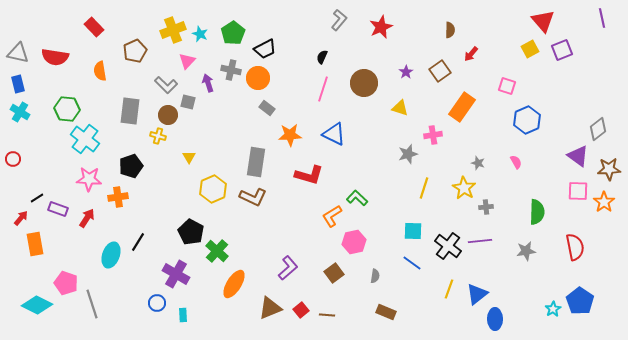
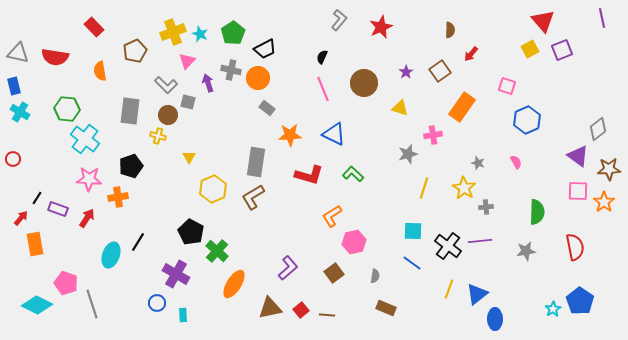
yellow cross at (173, 30): moved 2 px down
blue rectangle at (18, 84): moved 4 px left, 2 px down
pink line at (323, 89): rotated 40 degrees counterclockwise
brown L-shape at (253, 197): rotated 124 degrees clockwise
black line at (37, 198): rotated 24 degrees counterclockwise
green L-shape at (357, 198): moved 4 px left, 24 px up
brown triangle at (270, 308): rotated 10 degrees clockwise
brown rectangle at (386, 312): moved 4 px up
